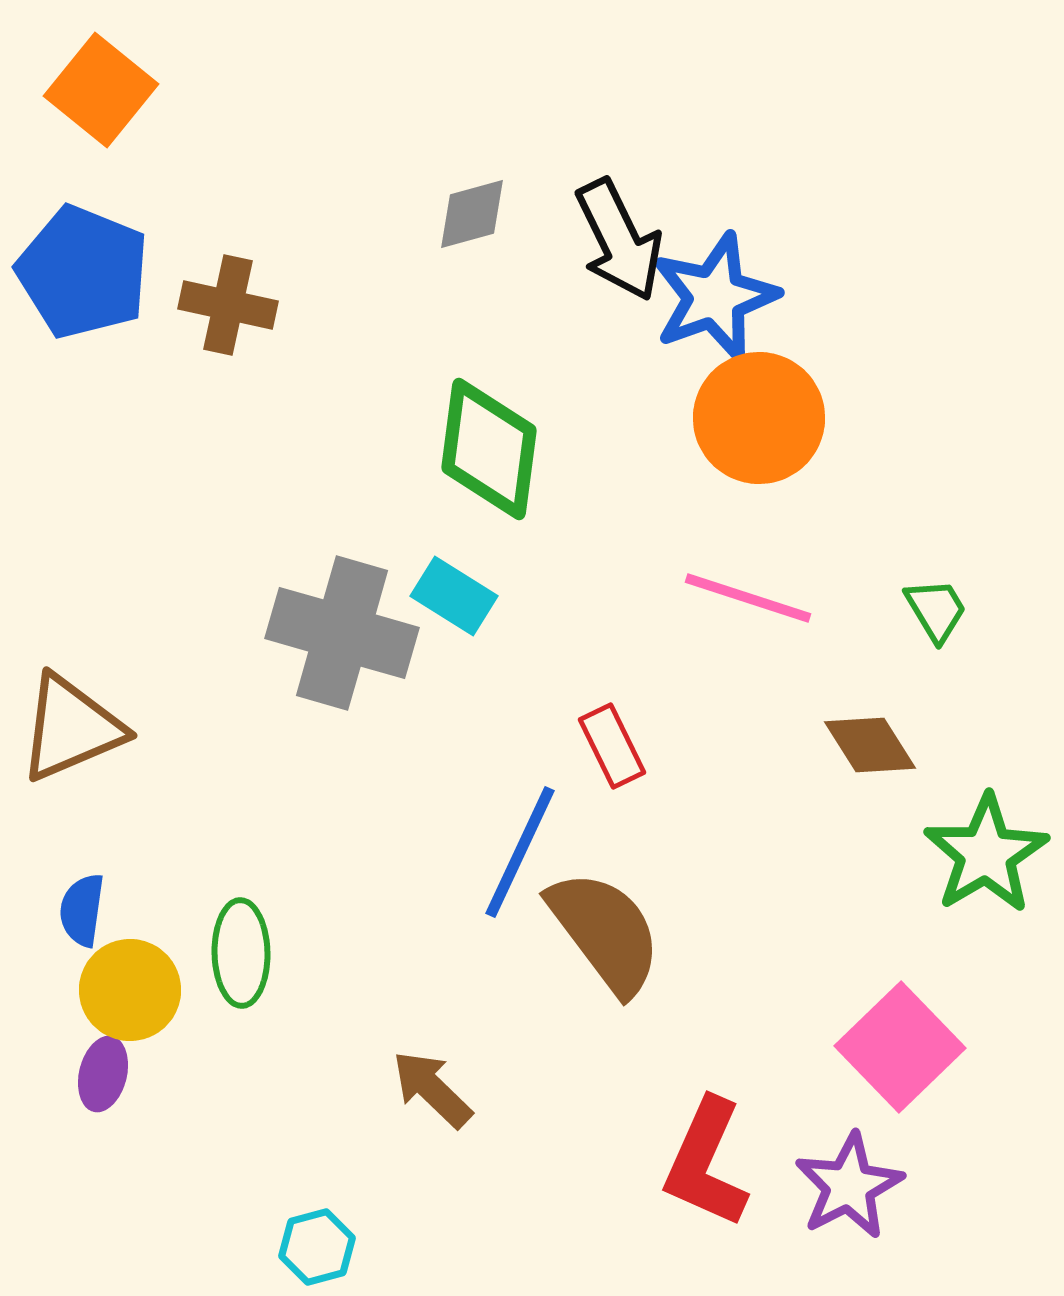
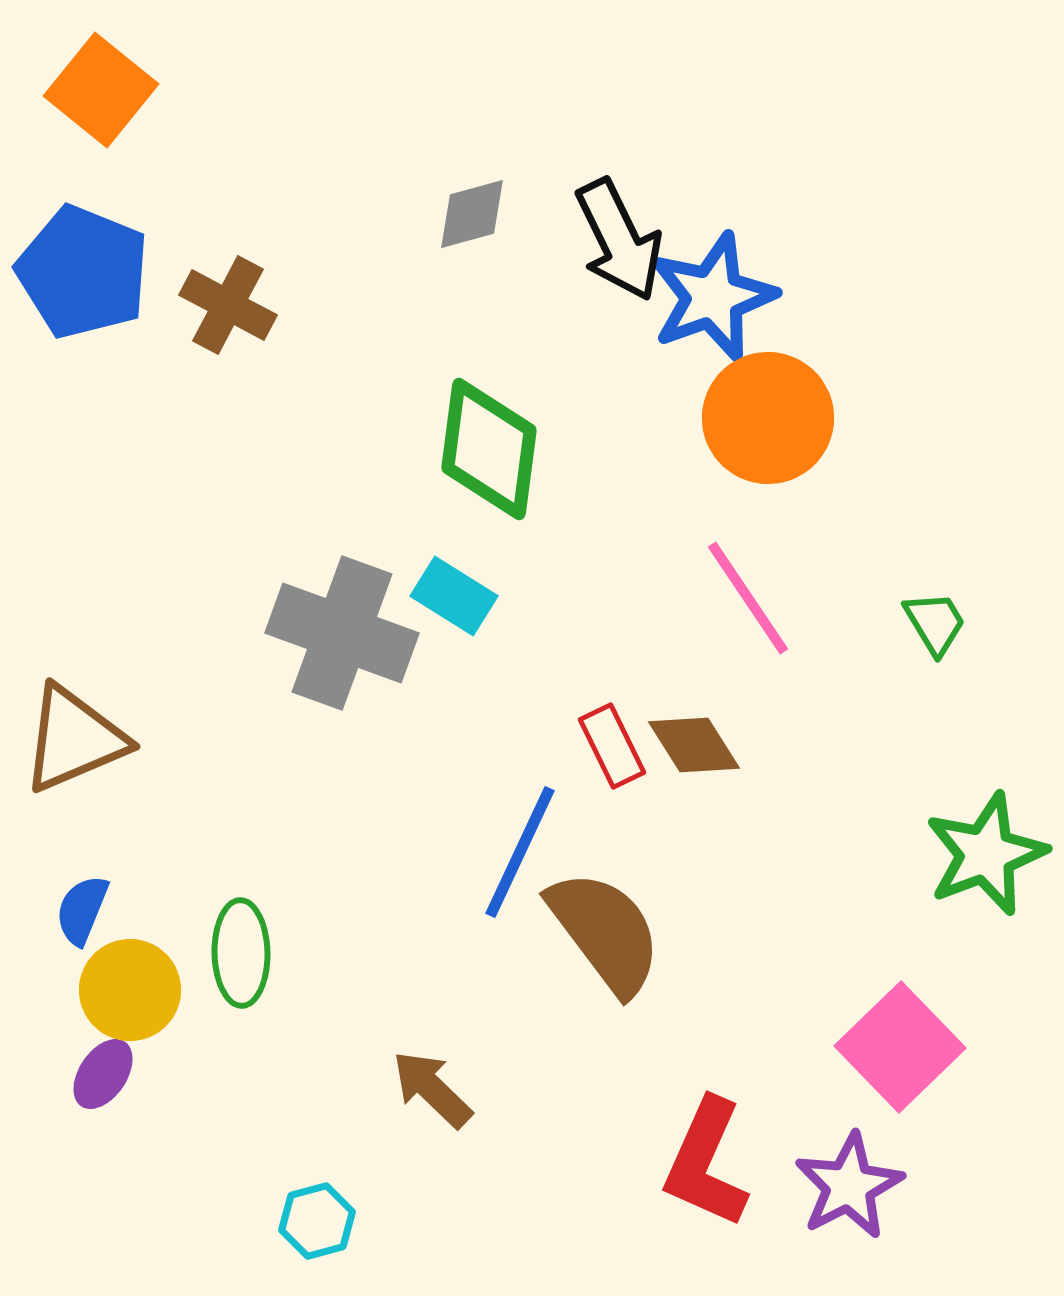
blue star: moved 2 px left
brown cross: rotated 16 degrees clockwise
orange circle: moved 9 px right
pink line: rotated 38 degrees clockwise
green trapezoid: moved 1 px left, 13 px down
gray cross: rotated 4 degrees clockwise
brown triangle: moved 3 px right, 11 px down
brown diamond: moved 176 px left
green star: rotated 10 degrees clockwise
blue semicircle: rotated 14 degrees clockwise
purple ellipse: rotated 20 degrees clockwise
cyan hexagon: moved 26 px up
